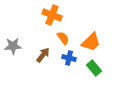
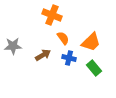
brown arrow: rotated 21 degrees clockwise
